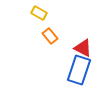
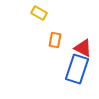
orange rectangle: moved 5 px right, 4 px down; rotated 49 degrees clockwise
blue rectangle: moved 2 px left, 1 px up
